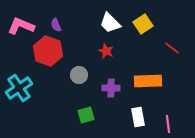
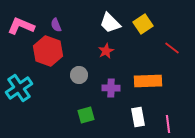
red star: rotated 21 degrees clockwise
